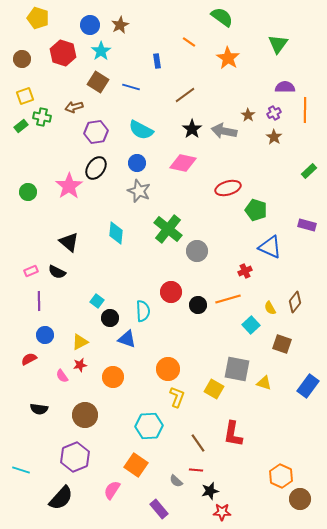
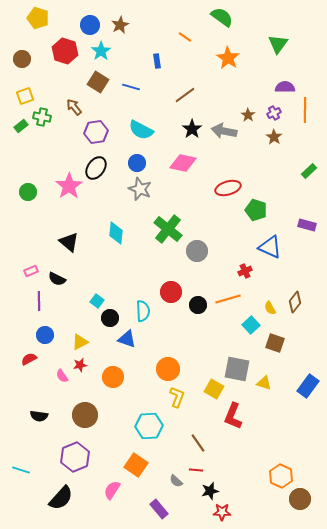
orange line at (189, 42): moved 4 px left, 5 px up
red hexagon at (63, 53): moved 2 px right, 2 px up
brown arrow at (74, 107): rotated 66 degrees clockwise
gray star at (139, 191): moved 1 px right, 2 px up
black semicircle at (57, 272): moved 7 px down
brown square at (282, 344): moved 7 px left, 1 px up
black semicircle at (39, 409): moved 7 px down
red L-shape at (233, 434): moved 18 px up; rotated 12 degrees clockwise
